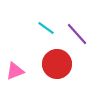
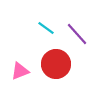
red circle: moved 1 px left
pink triangle: moved 5 px right
